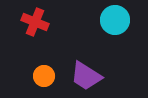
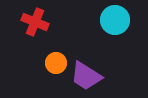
orange circle: moved 12 px right, 13 px up
